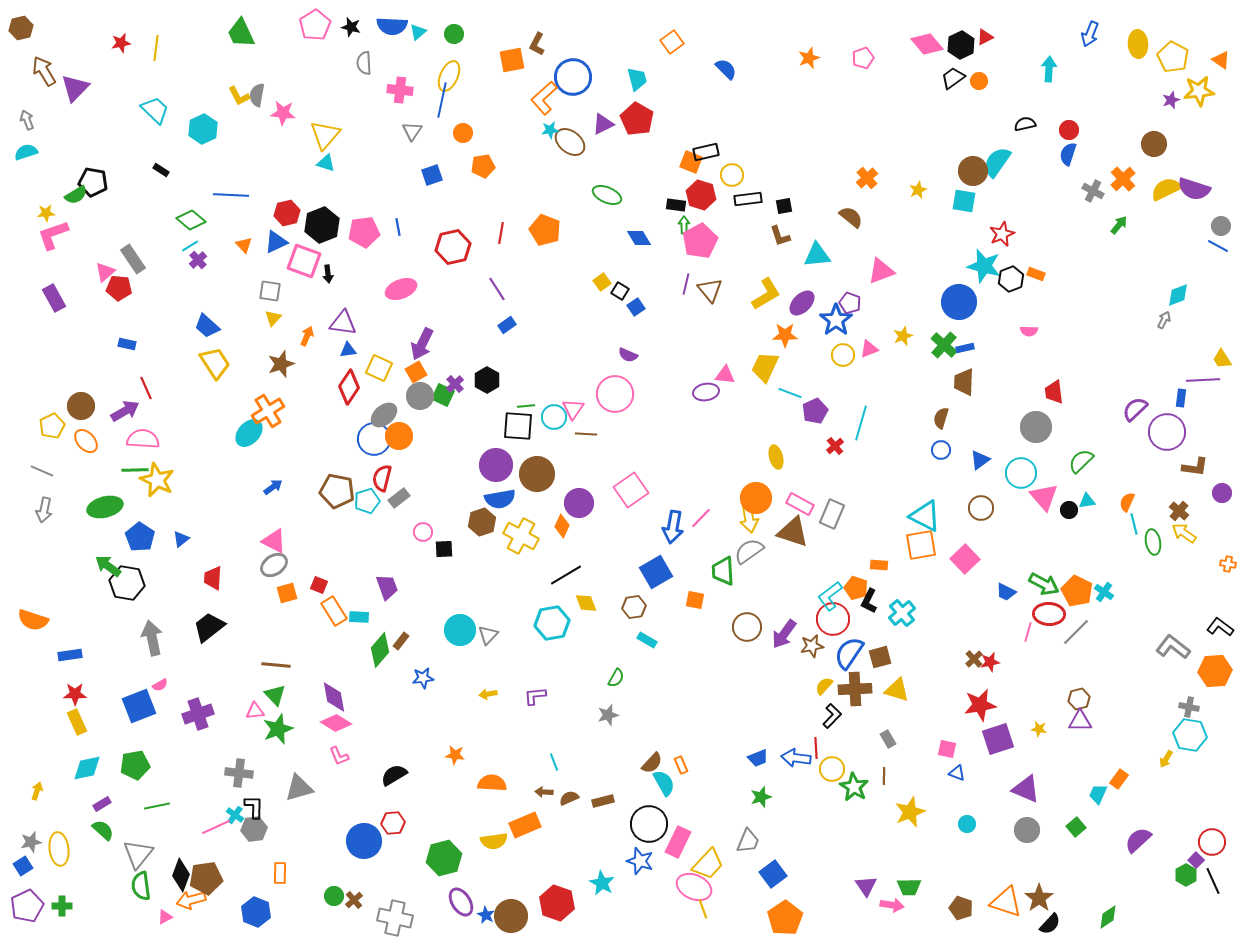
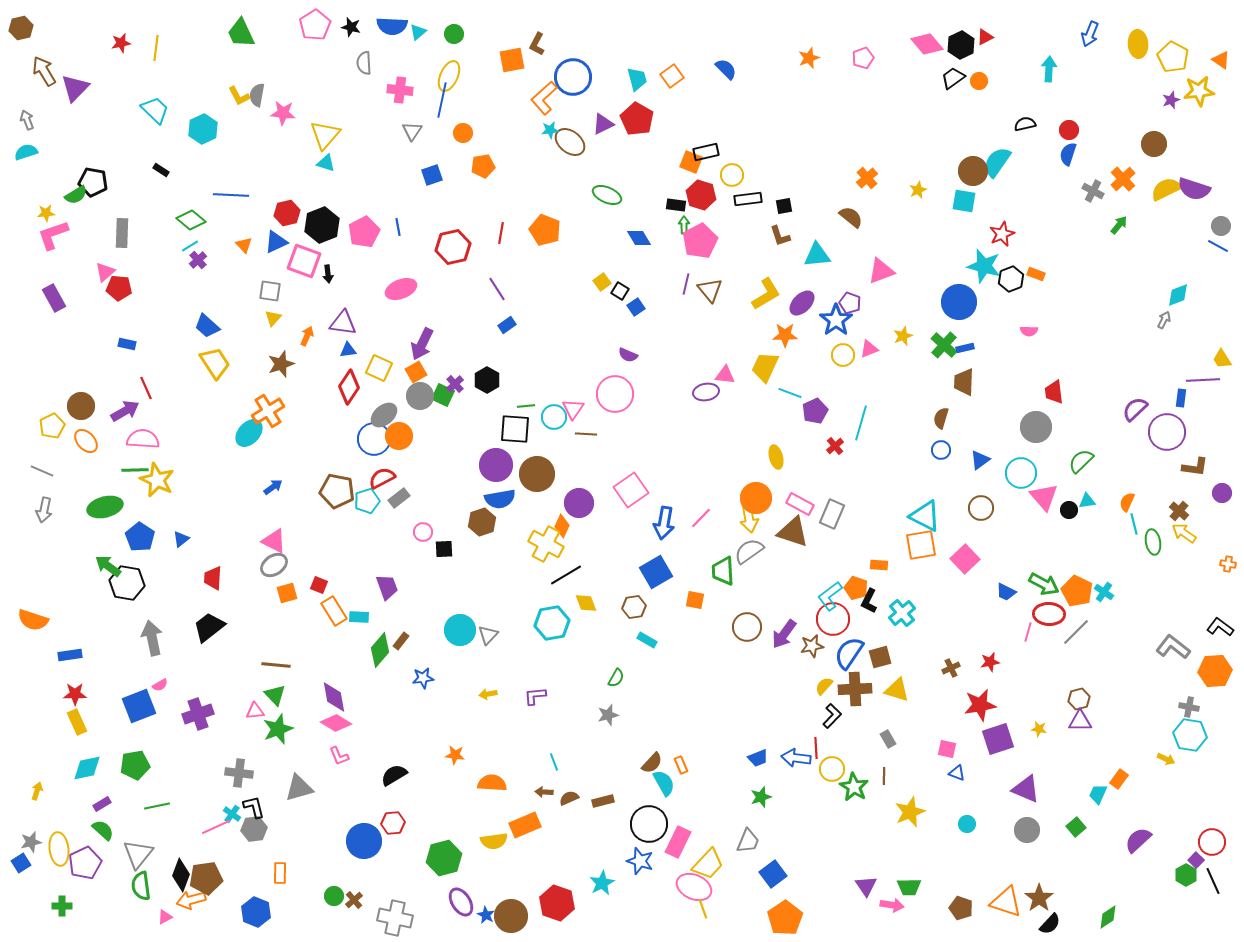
orange square at (672, 42): moved 34 px down
pink pentagon at (364, 232): rotated 20 degrees counterclockwise
gray rectangle at (133, 259): moved 11 px left, 26 px up; rotated 36 degrees clockwise
black square at (518, 426): moved 3 px left, 3 px down
red semicircle at (382, 478): rotated 48 degrees clockwise
blue arrow at (673, 527): moved 9 px left, 4 px up
yellow cross at (521, 536): moved 25 px right, 8 px down
brown cross at (974, 659): moved 23 px left, 9 px down; rotated 18 degrees clockwise
yellow arrow at (1166, 759): rotated 96 degrees counterclockwise
black L-shape at (254, 807): rotated 15 degrees counterclockwise
cyan cross at (235, 815): moved 3 px left, 1 px up
blue square at (23, 866): moved 2 px left, 3 px up
cyan star at (602, 883): rotated 15 degrees clockwise
purple pentagon at (27, 906): moved 58 px right, 43 px up
